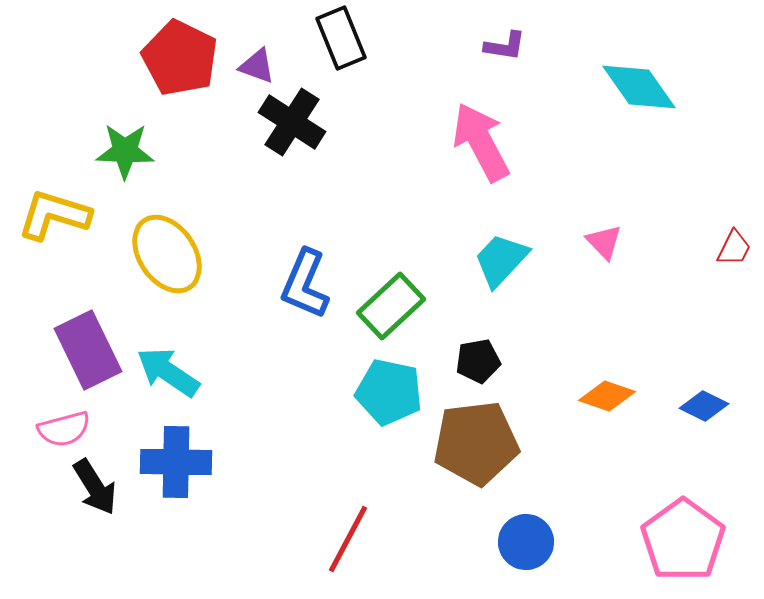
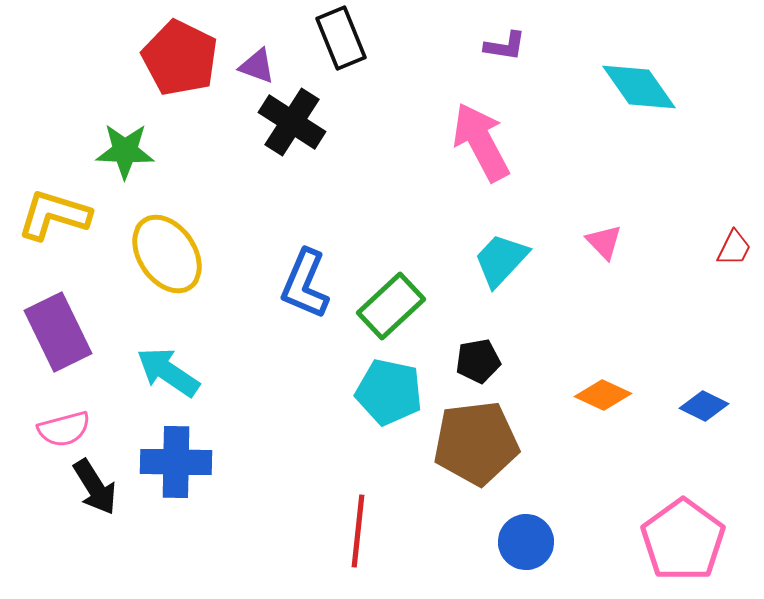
purple rectangle: moved 30 px left, 18 px up
orange diamond: moved 4 px left, 1 px up; rotated 6 degrees clockwise
red line: moved 10 px right, 8 px up; rotated 22 degrees counterclockwise
